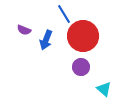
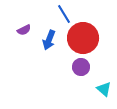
purple semicircle: rotated 48 degrees counterclockwise
red circle: moved 2 px down
blue arrow: moved 3 px right
